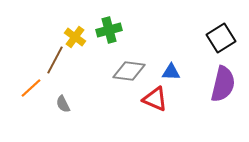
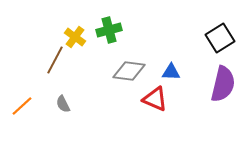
black square: moved 1 px left
orange line: moved 9 px left, 18 px down
